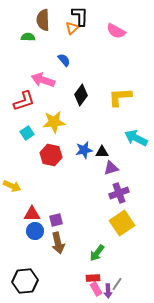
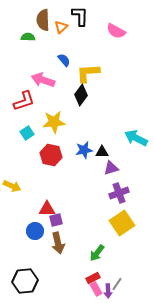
orange triangle: moved 11 px left, 1 px up
yellow L-shape: moved 32 px left, 24 px up
red triangle: moved 15 px right, 5 px up
red rectangle: rotated 24 degrees counterclockwise
